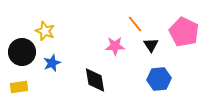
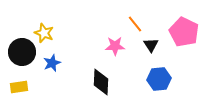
yellow star: moved 1 px left, 2 px down
black diamond: moved 6 px right, 2 px down; rotated 12 degrees clockwise
